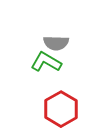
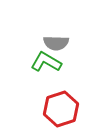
red hexagon: rotated 12 degrees clockwise
